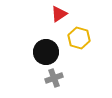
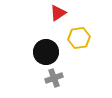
red triangle: moved 1 px left, 1 px up
yellow hexagon: rotated 25 degrees counterclockwise
